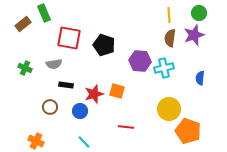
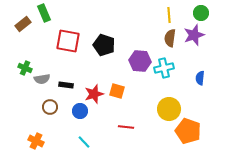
green circle: moved 2 px right
red square: moved 1 px left, 3 px down
gray semicircle: moved 12 px left, 15 px down
